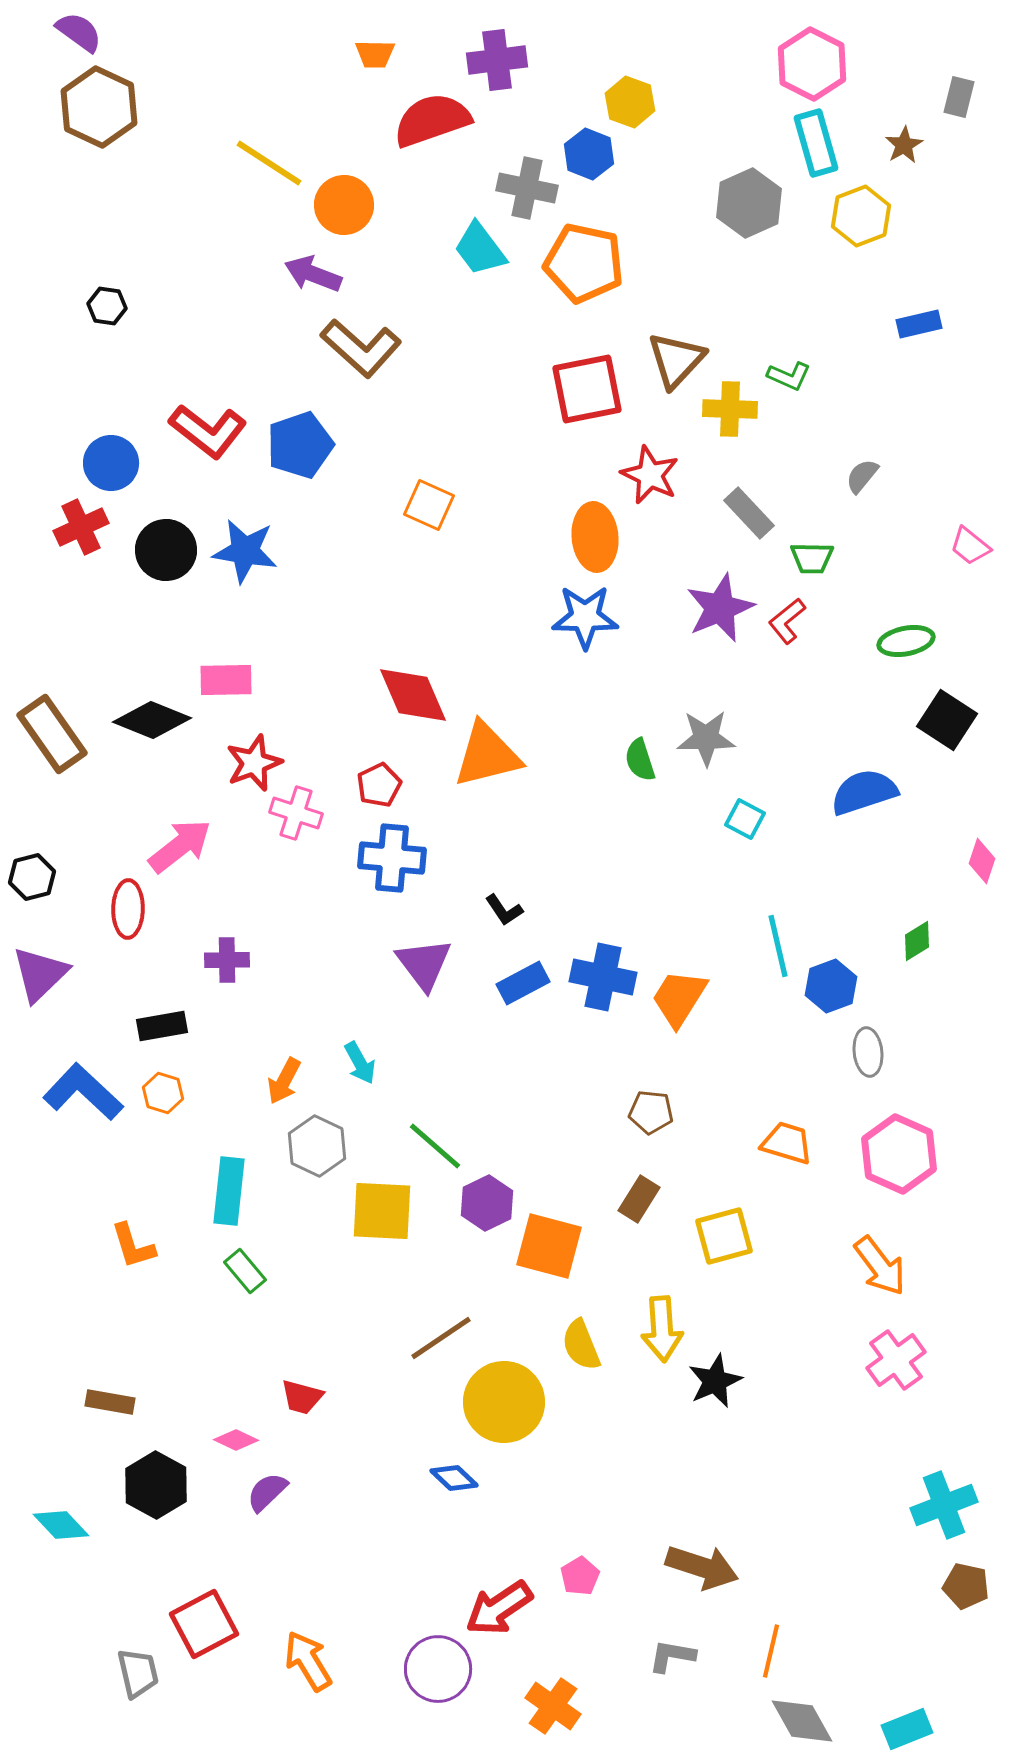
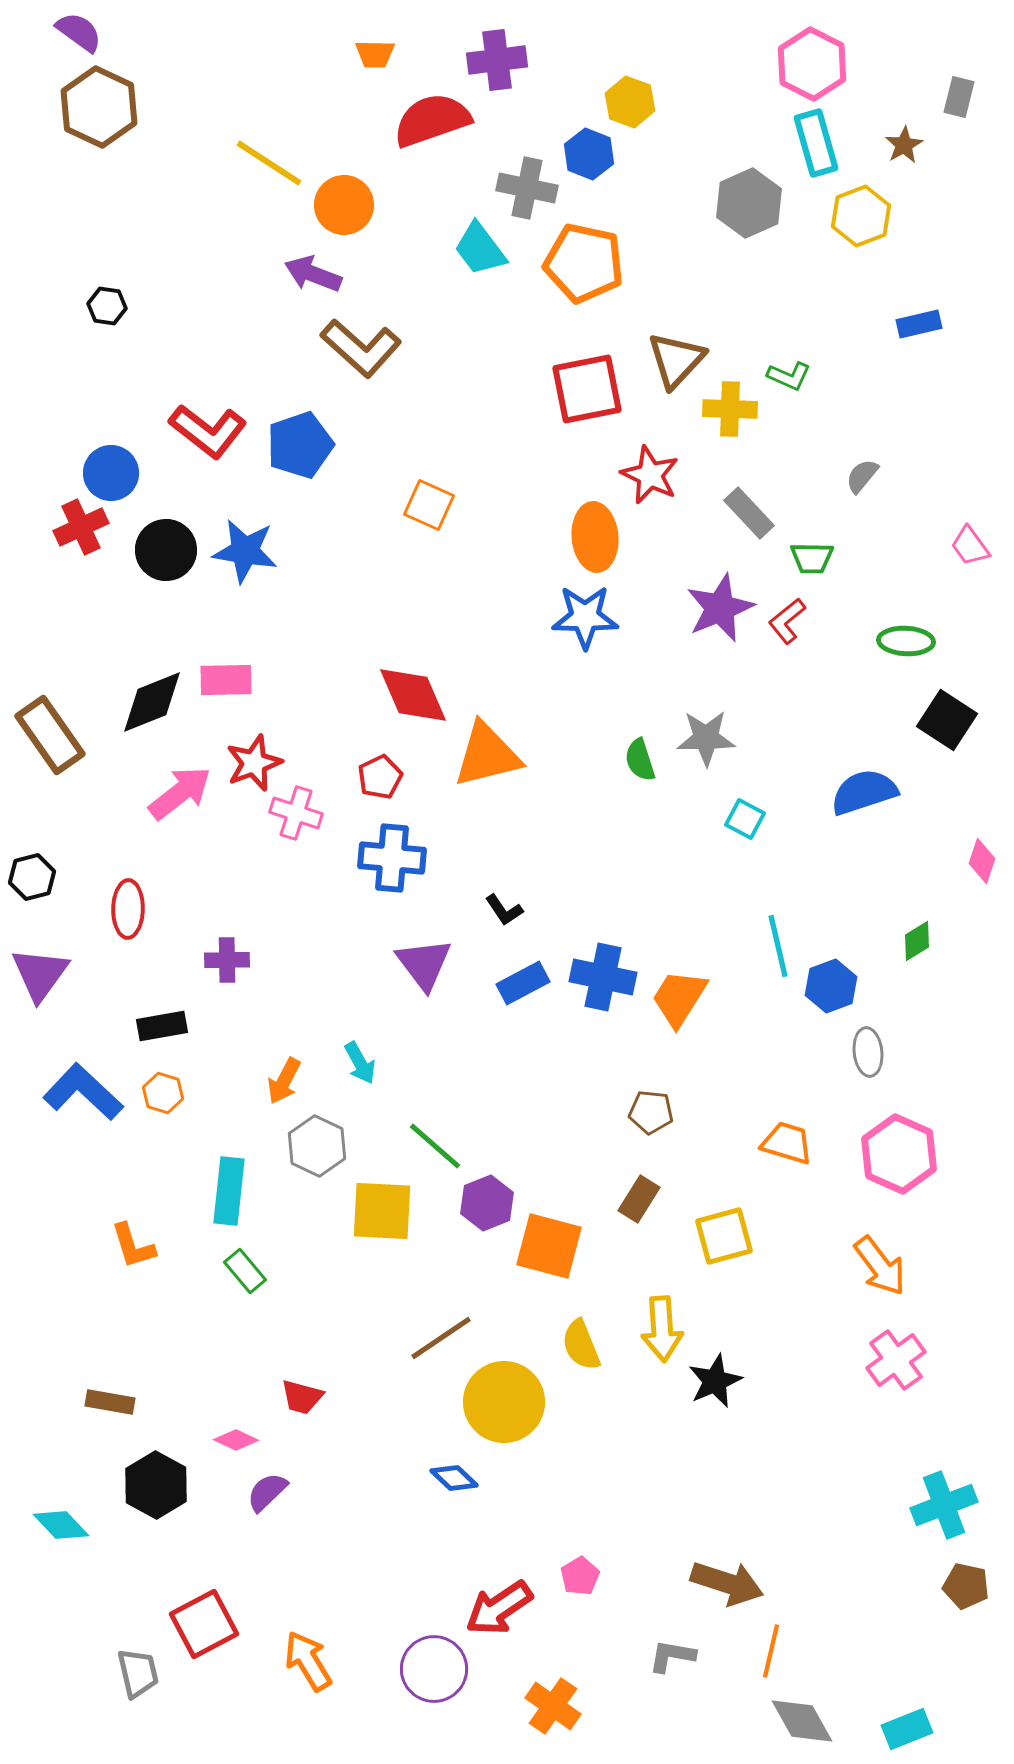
blue circle at (111, 463): moved 10 px down
pink trapezoid at (970, 546): rotated 15 degrees clockwise
green ellipse at (906, 641): rotated 14 degrees clockwise
black diamond at (152, 720): moved 18 px up; rotated 44 degrees counterclockwise
brown rectangle at (52, 734): moved 2 px left, 1 px down
red pentagon at (379, 785): moved 1 px right, 8 px up
pink arrow at (180, 846): moved 53 px up
purple triangle at (40, 974): rotated 10 degrees counterclockwise
purple hexagon at (487, 1203): rotated 4 degrees clockwise
brown arrow at (702, 1567): moved 25 px right, 16 px down
purple circle at (438, 1669): moved 4 px left
